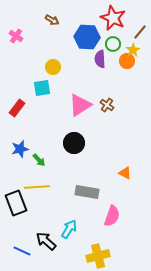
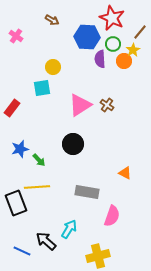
red star: moved 1 px left
orange circle: moved 3 px left
red rectangle: moved 5 px left
black circle: moved 1 px left, 1 px down
